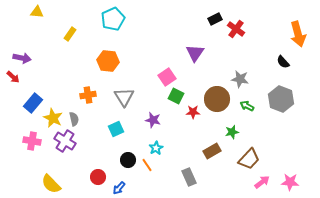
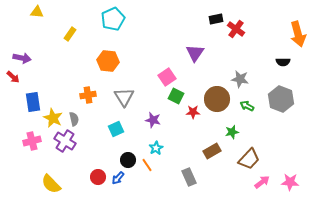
black rectangle: moved 1 px right; rotated 16 degrees clockwise
black semicircle: rotated 48 degrees counterclockwise
blue rectangle: moved 1 px up; rotated 48 degrees counterclockwise
pink cross: rotated 24 degrees counterclockwise
blue arrow: moved 1 px left, 10 px up
